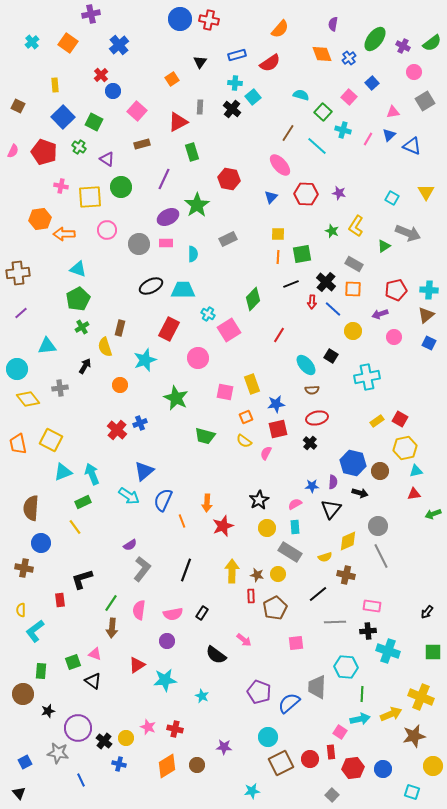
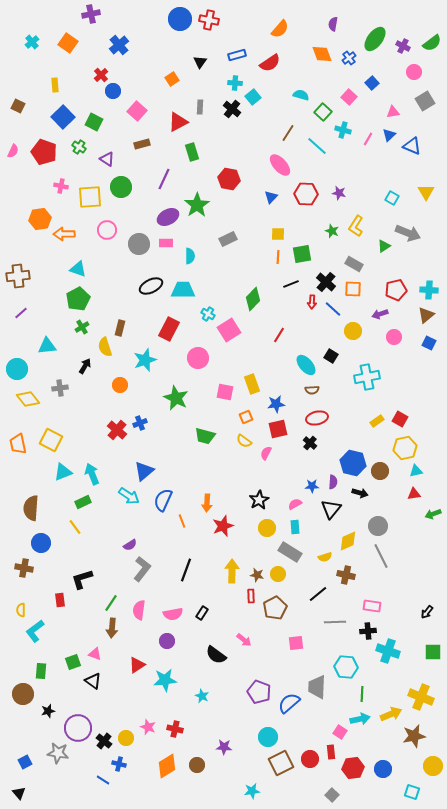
cyan semicircle at (193, 254): moved 3 px left, 2 px down
brown cross at (18, 273): moved 3 px down
blue line at (81, 780): moved 22 px right; rotated 32 degrees counterclockwise
